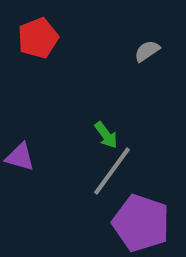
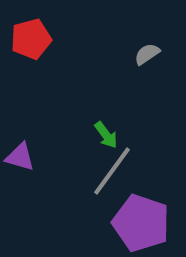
red pentagon: moved 7 px left, 1 px down; rotated 6 degrees clockwise
gray semicircle: moved 3 px down
